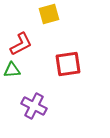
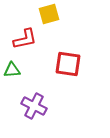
red L-shape: moved 4 px right, 5 px up; rotated 15 degrees clockwise
red square: rotated 16 degrees clockwise
